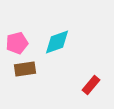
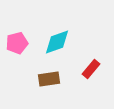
brown rectangle: moved 24 px right, 10 px down
red rectangle: moved 16 px up
